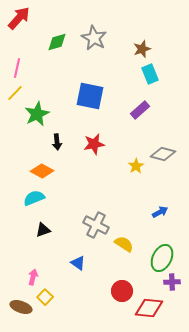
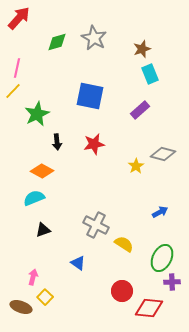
yellow line: moved 2 px left, 2 px up
